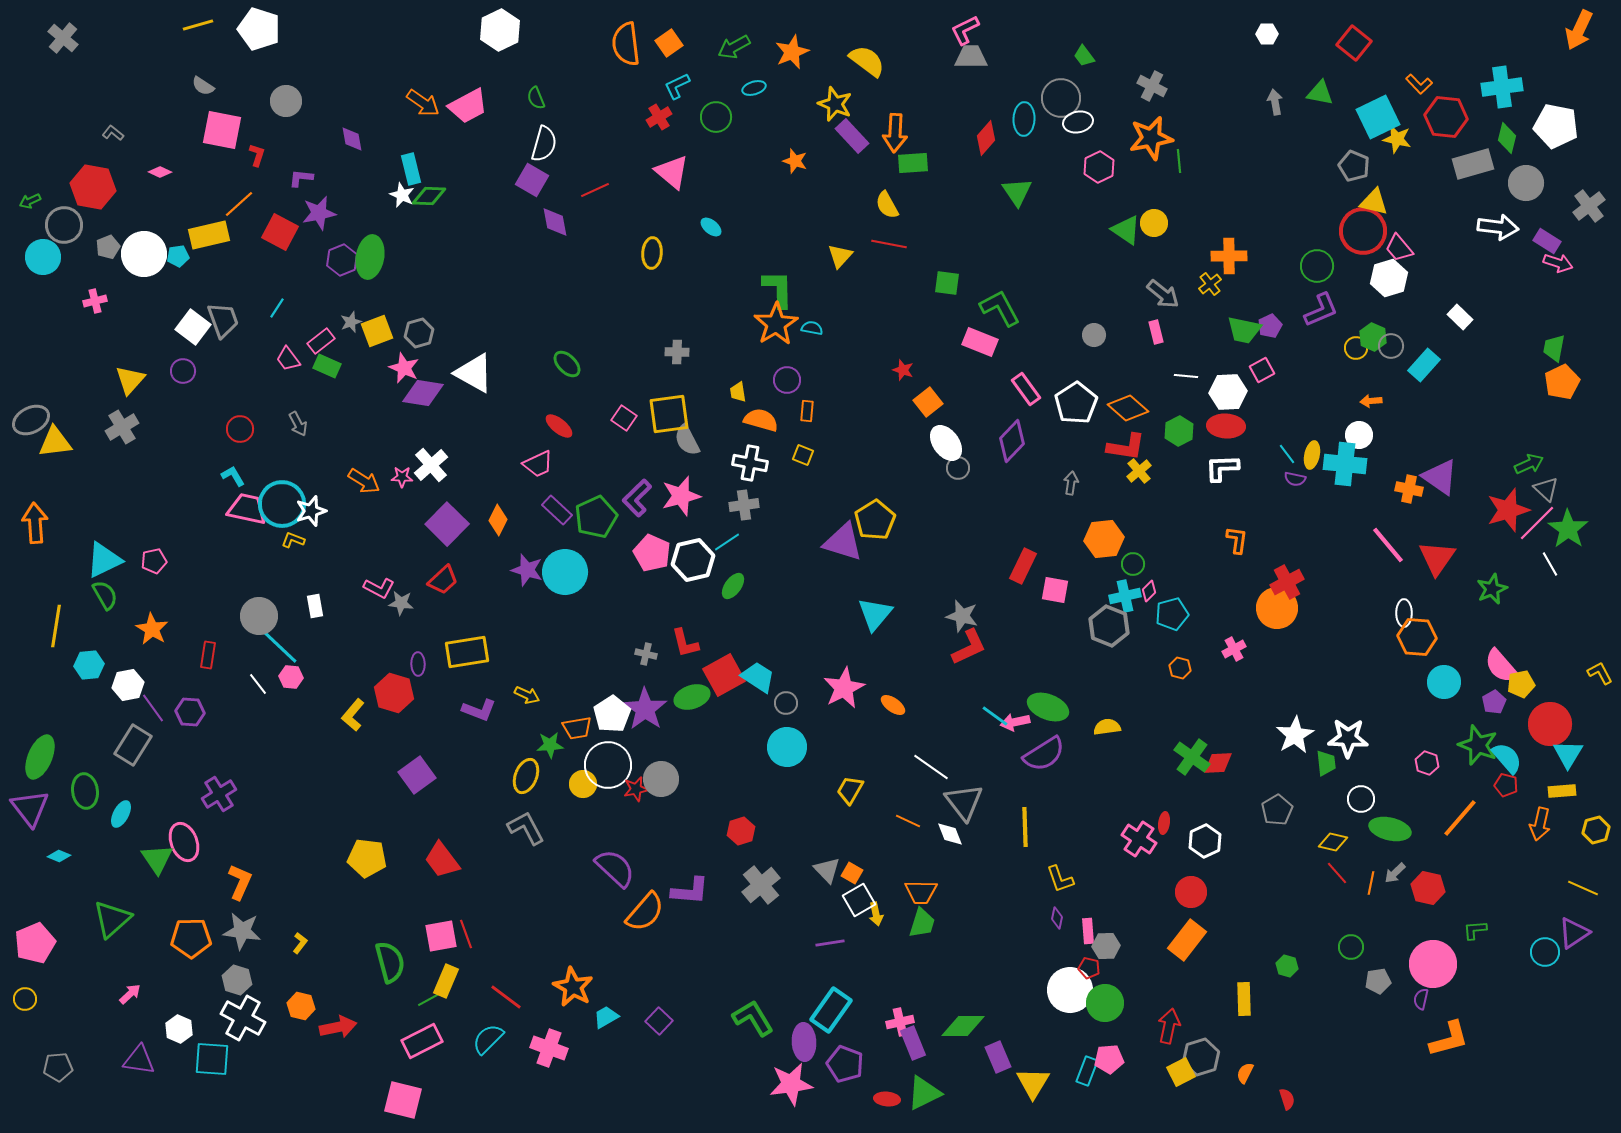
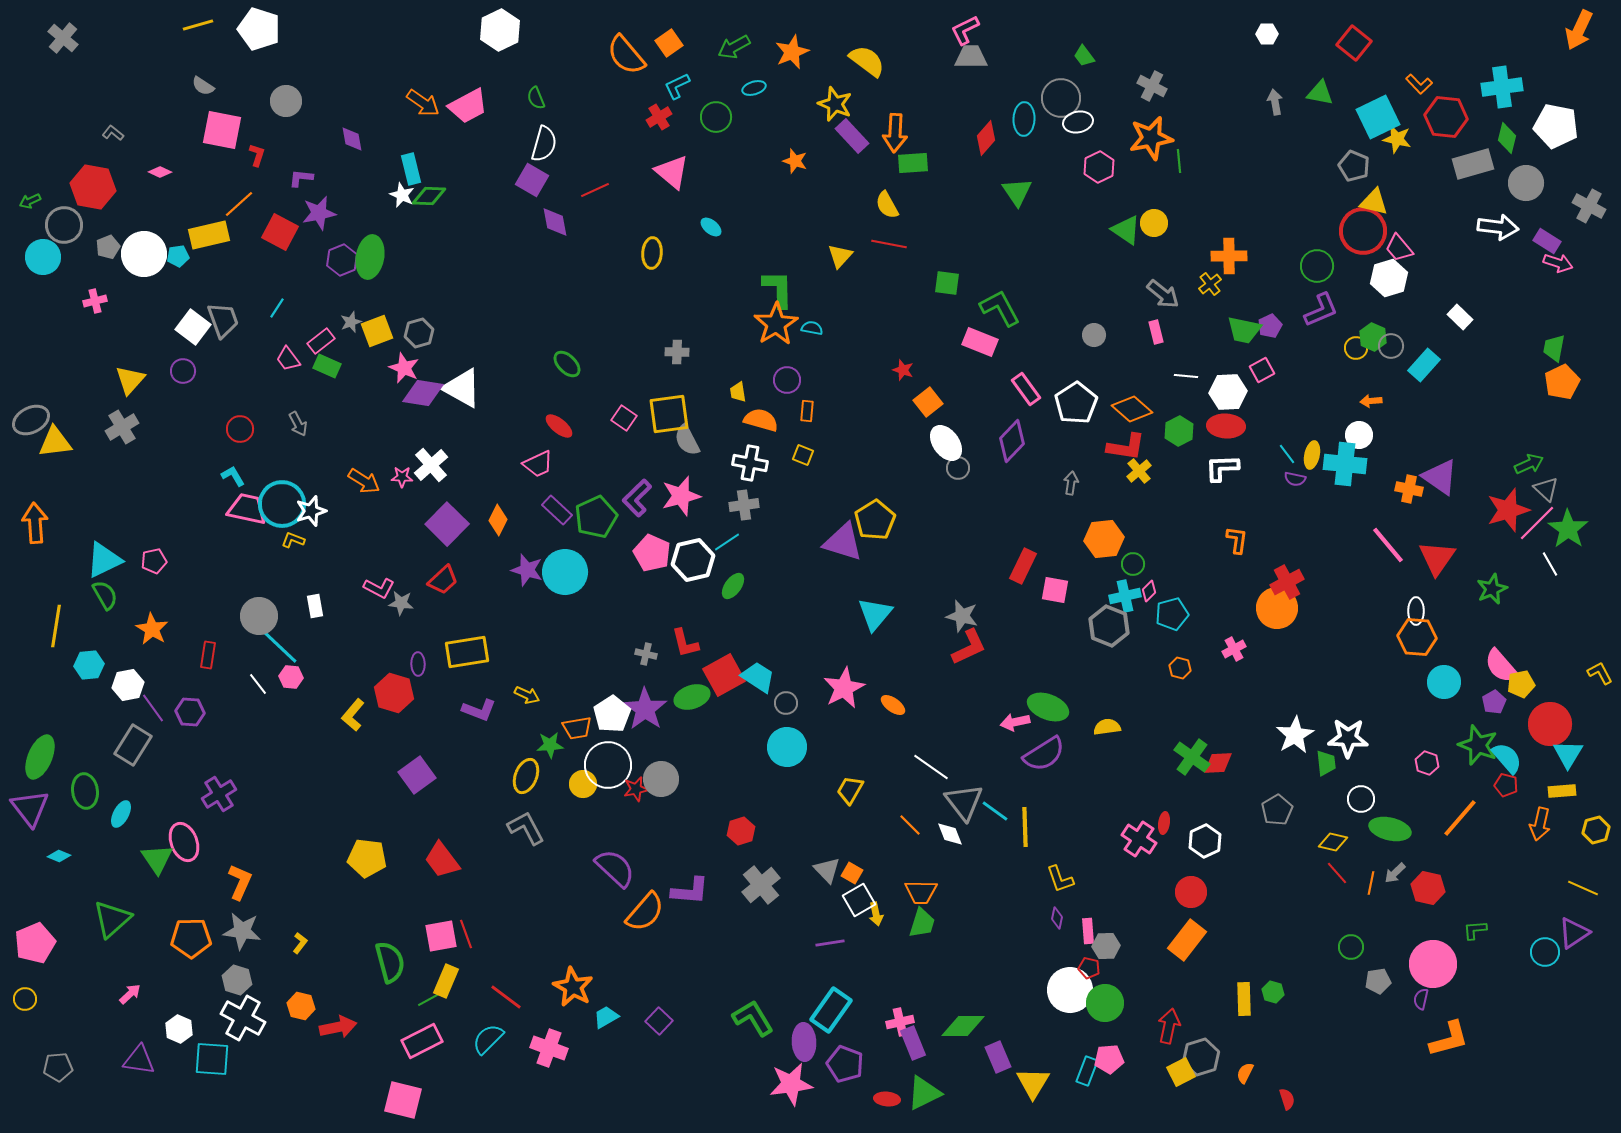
orange semicircle at (626, 44): moved 11 px down; rotated 33 degrees counterclockwise
gray cross at (1589, 206): rotated 24 degrees counterclockwise
white triangle at (474, 373): moved 12 px left, 15 px down
orange diamond at (1128, 408): moved 4 px right, 1 px down
white ellipse at (1404, 613): moved 12 px right, 2 px up
cyan line at (995, 716): moved 95 px down
orange line at (908, 821): moved 2 px right, 4 px down; rotated 20 degrees clockwise
green hexagon at (1287, 966): moved 14 px left, 26 px down
